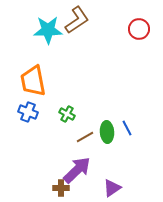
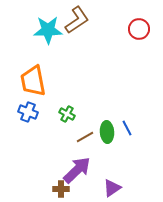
brown cross: moved 1 px down
